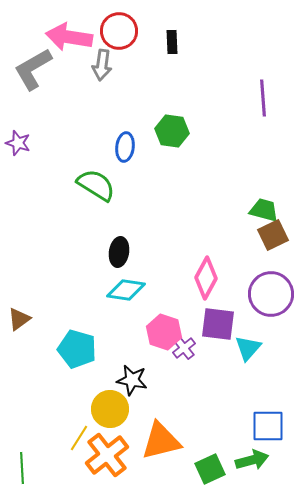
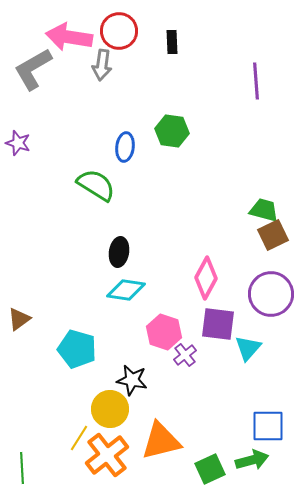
purple line: moved 7 px left, 17 px up
purple cross: moved 1 px right, 7 px down
